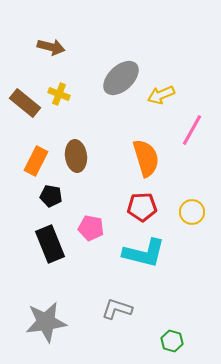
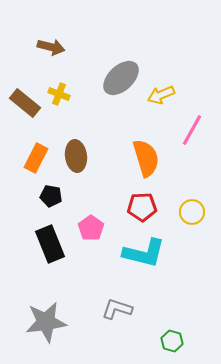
orange rectangle: moved 3 px up
pink pentagon: rotated 25 degrees clockwise
